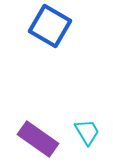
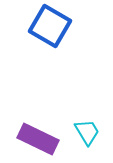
purple rectangle: rotated 9 degrees counterclockwise
